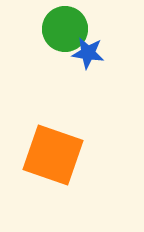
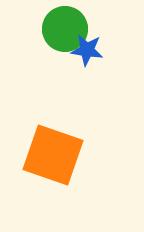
blue star: moved 1 px left, 3 px up
